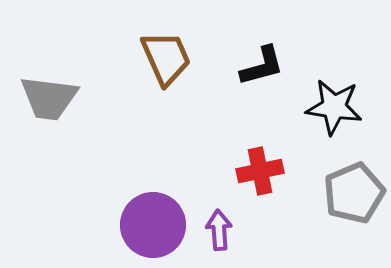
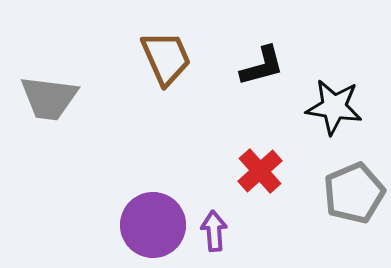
red cross: rotated 30 degrees counterclockwise
purple arrow: moved 5 px left, 1 px down
